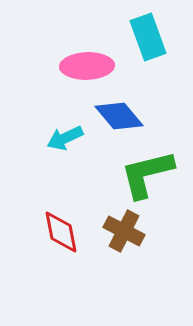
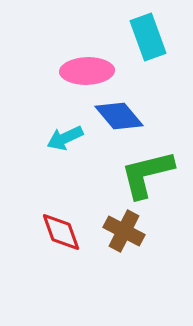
pink ellipse: moved 5 px down
red diamond: rotated 9 degrees counterclockwise
